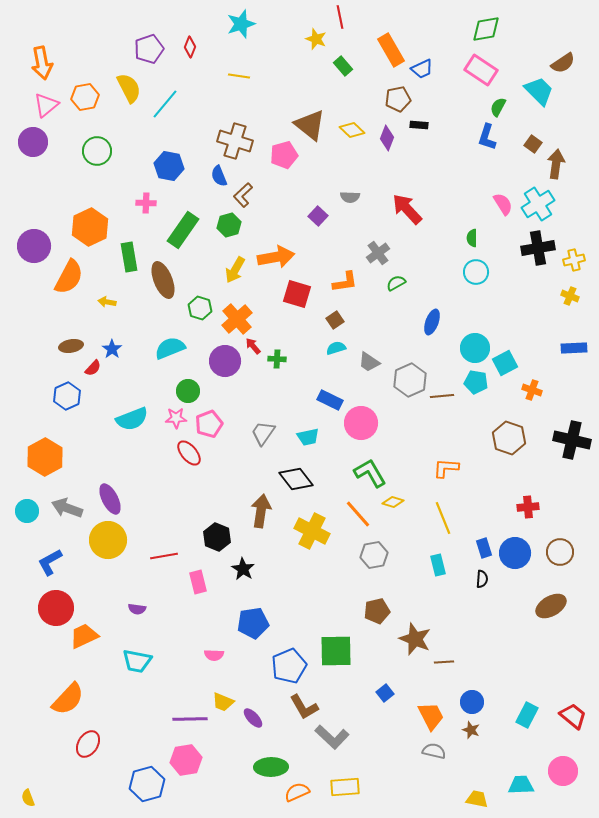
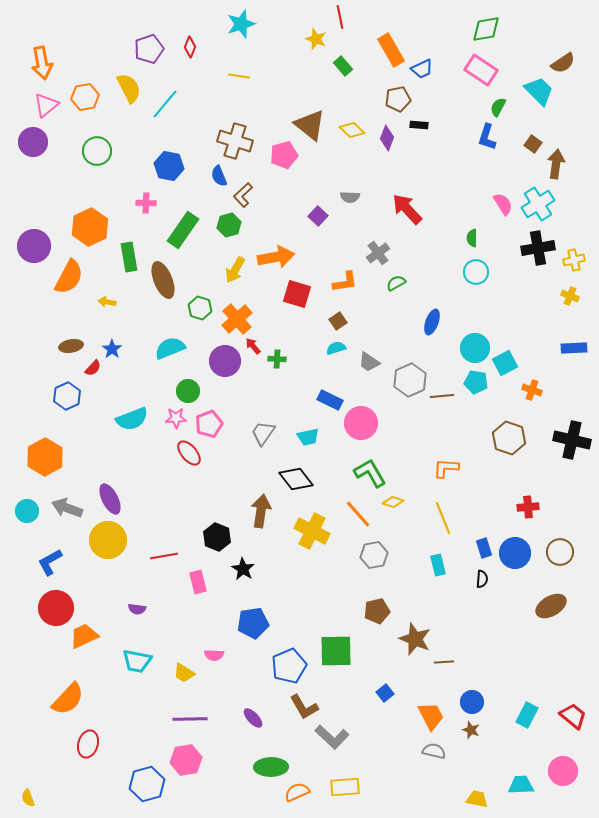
brown square at (335, 320): moved 3 px right, 1 px down
yellow trapezoid at (223, 702): moved 39 px left, 29 px up; rotated 10 degrees clockwise
red ellipse at (88, 744): rotated 16 degrees counterclockwise
